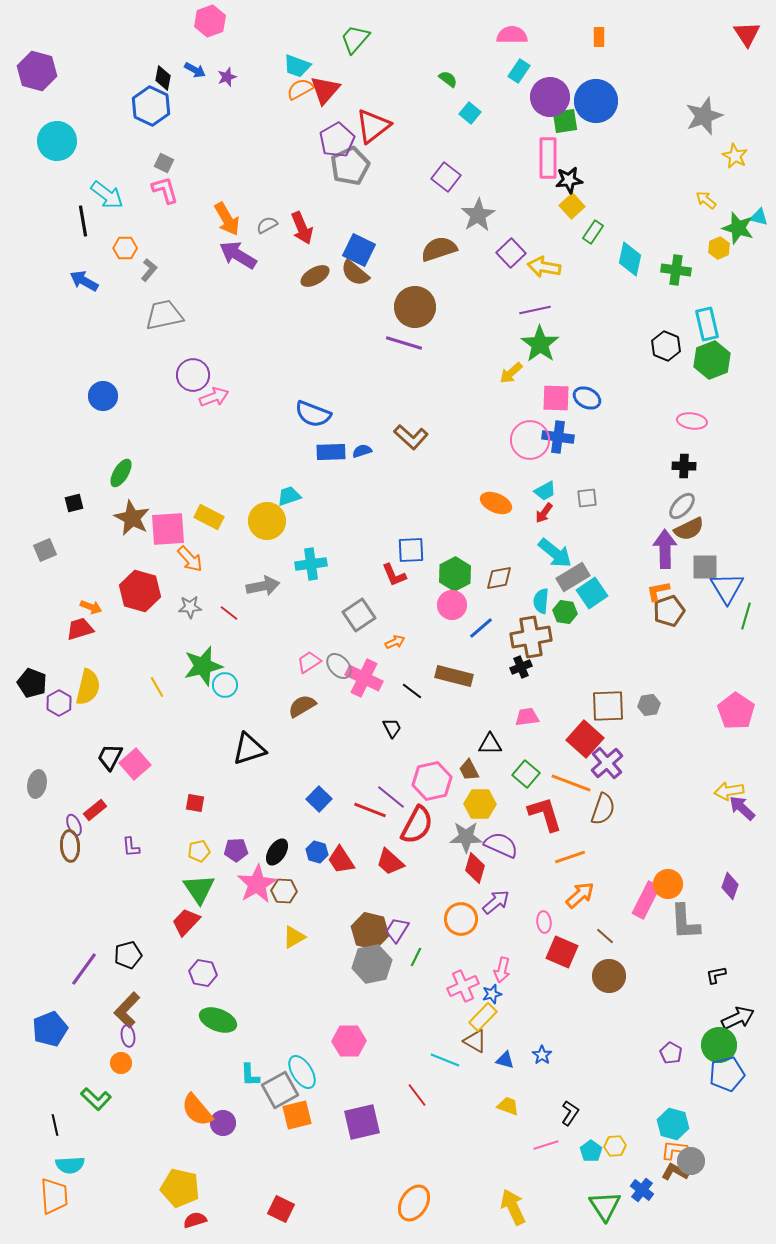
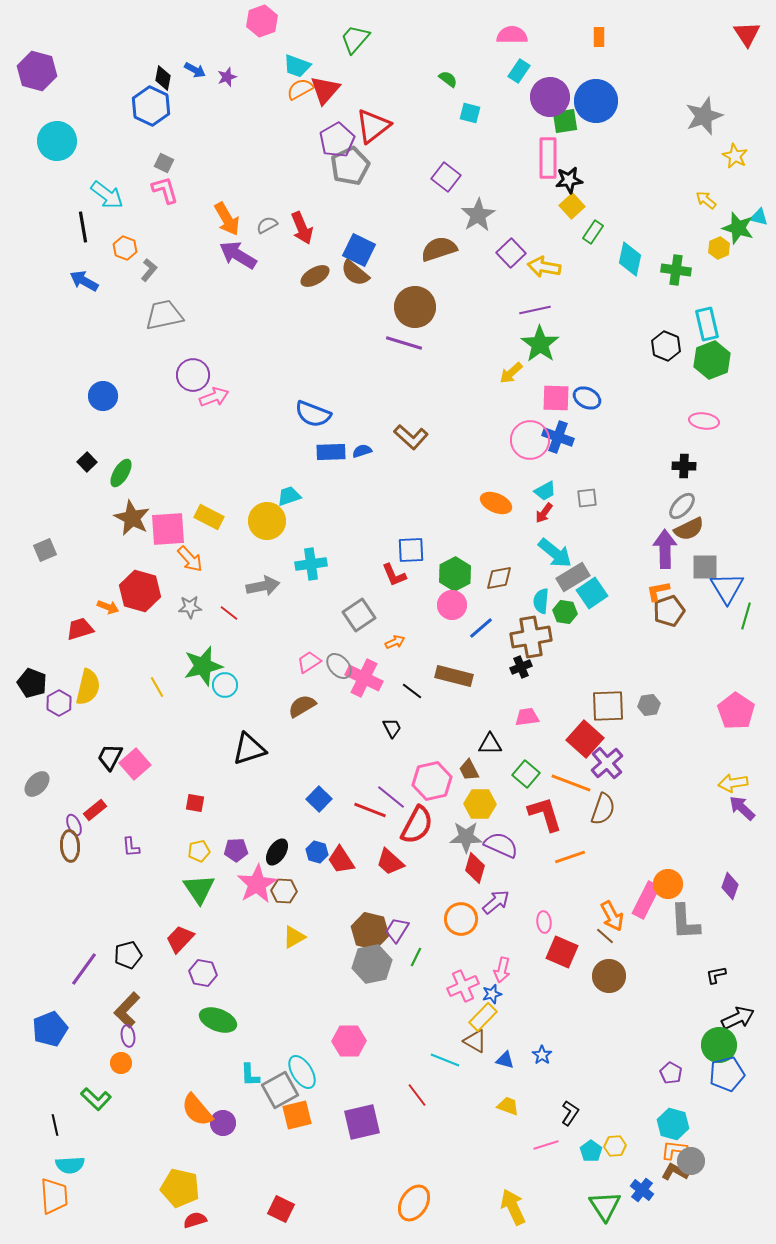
pink hexagon at (210, 21): moved 52 px right
cyan square at (470, 113): rotated 25 degrees counterclockwise
black line at (83, 221): moved 6 px down
orange hexagon at (125, 248): rotated 20 degrees clockwise
pink ellipse at (692, 421): moved 12 px right
blue cross at (558, 437): rotated 12 degrees clockwise
black square at (74, 503): moved 13 px right, 41 px up; rotated 30 degrees counterclockwise
orange arrow at (91, 607): moved 17 px right
gray ellipse at (37, 784): rotated 32 degrees clockwise
yellow arrow at (729, 791): moved 4 px right, 8 px up
orange arrow at (580, 895): moved 32 px right, 21 px down; rotated 104 degrees clockwise
red trapezoid at (186, 922): moved 6 px left, 17 px down
purple pentagon at (671, 1053): moved 20 px down
